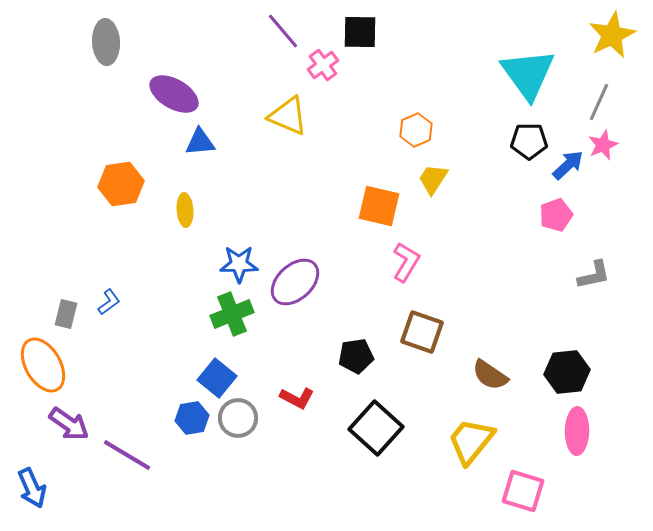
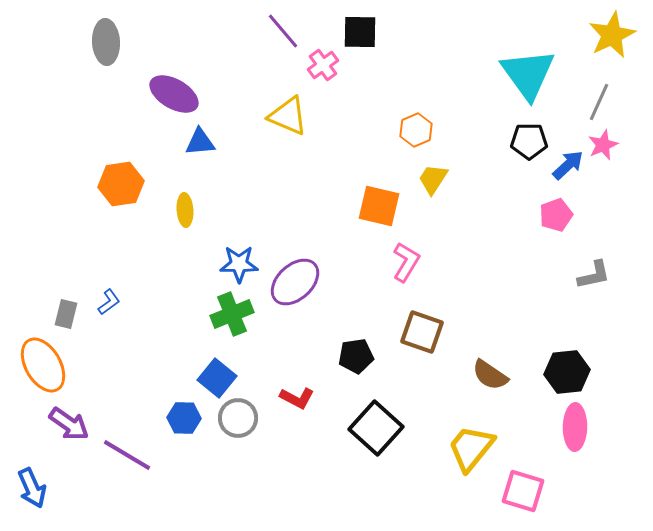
blue hexagon at (192, 418): moved 8 px left; rotated 12 degrees clockwise
pink ellipse at (577, 431): moved 2 px left, 4 px up
yellow trapezoid at (471, 441): moved 7 px down
